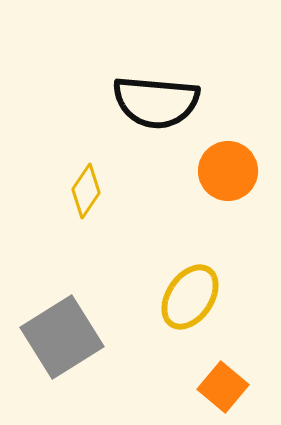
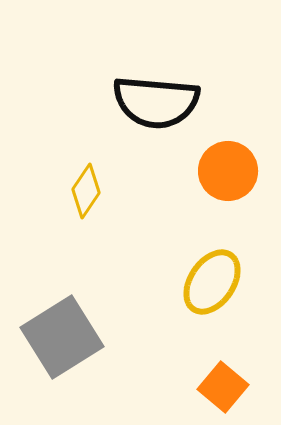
yellow ellipse: moved 22 px right, 15 px up
